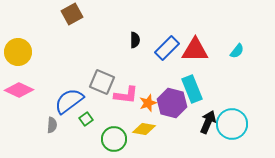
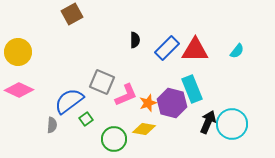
pink L-shape: rotated 30 degrees counterclockwise
